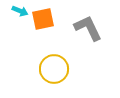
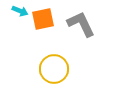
gray L-shape: moved 7 px left, 4 px up
